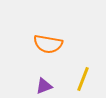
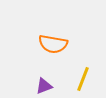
orange semicircle: moved 5 px right
